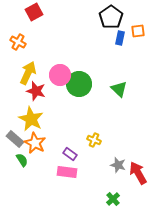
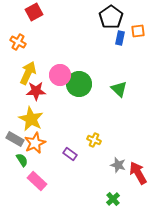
red star: rotated 18 degrees counterclockwise
gray rectangle: rotated 12 degrees counterclockwise
orange star: rotated 20 degrees clockwise
pink rectangle: moved 30 px left, 9 px down; rotated 36 degrees clockwise
